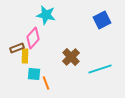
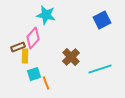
brown rectangle: moved 1 px right, 1 px up
cyan square: rotated 24 degrees counterclockwise
